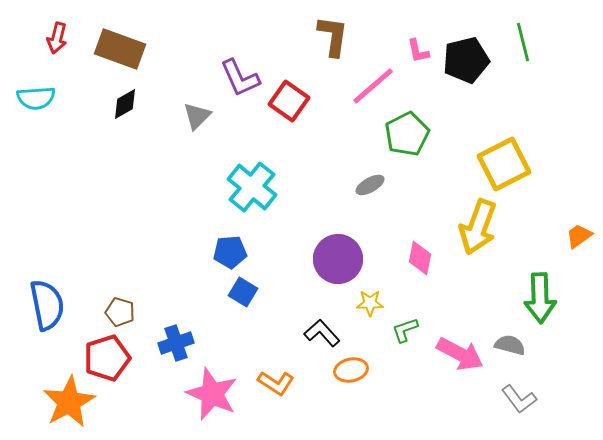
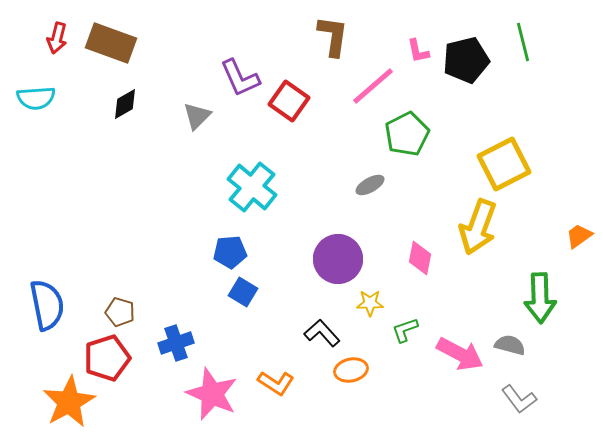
brown rectangle: moved 9 px left, 6 px up
